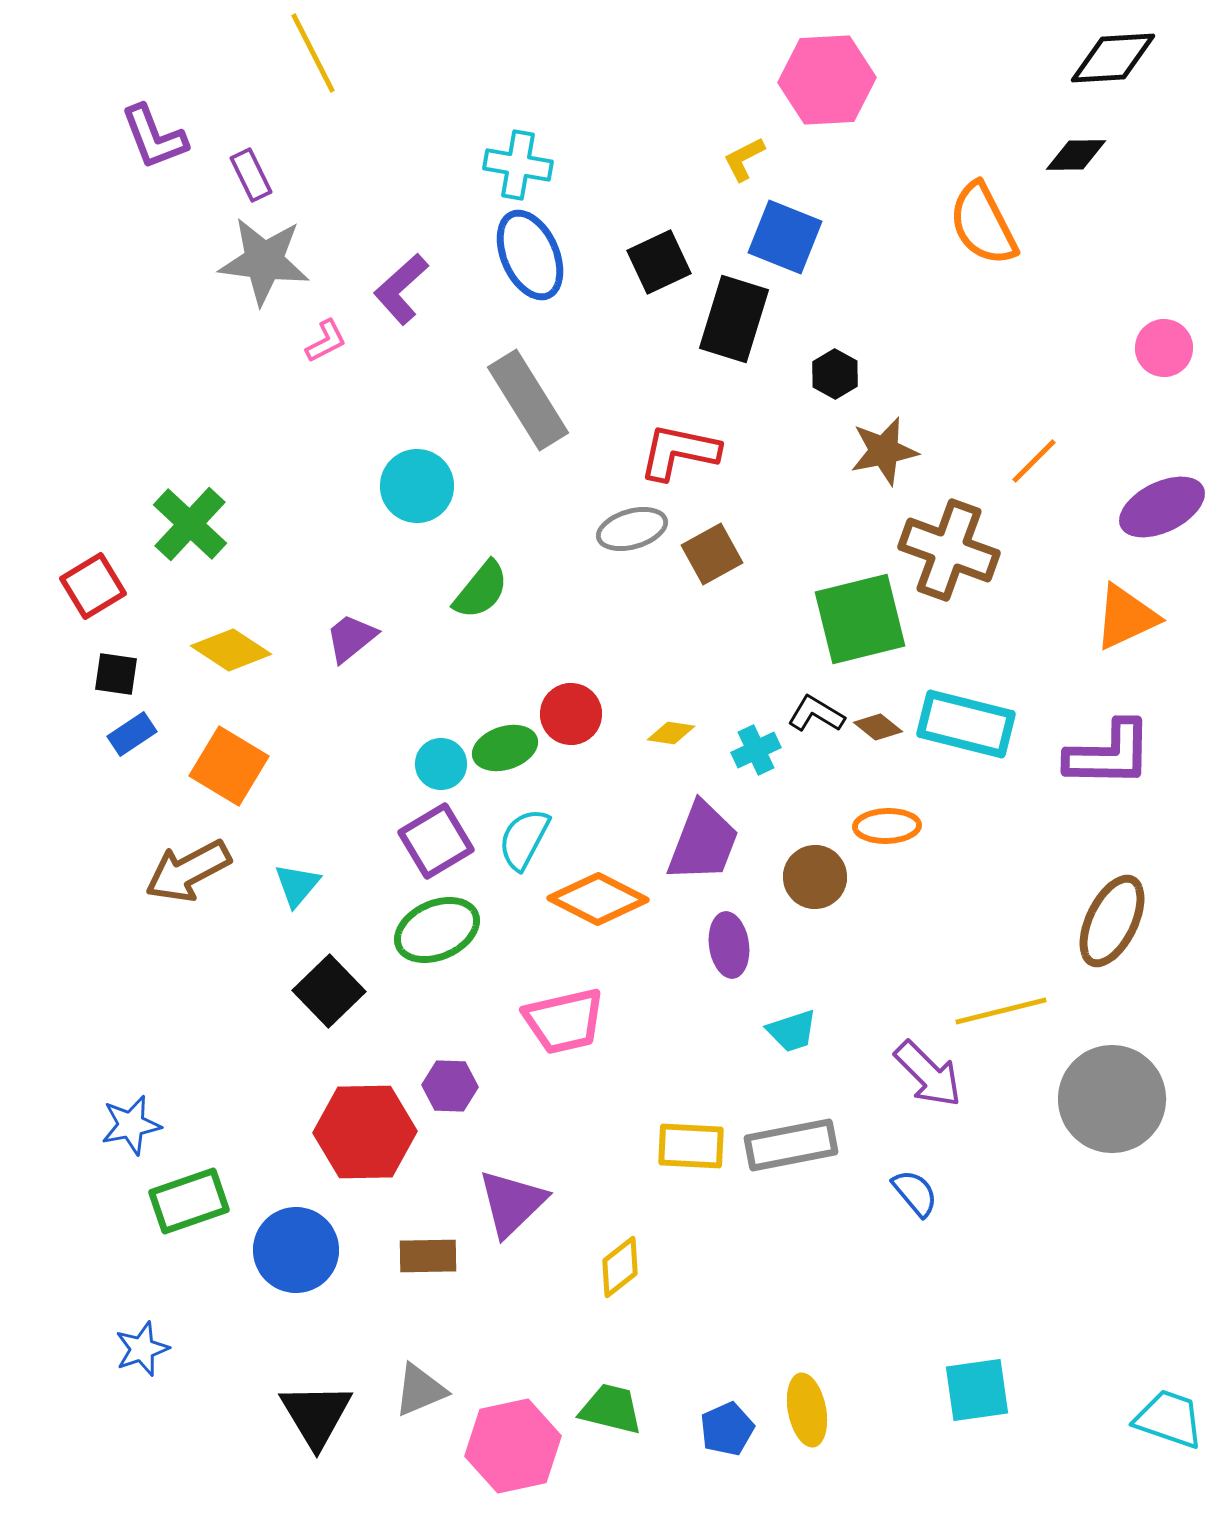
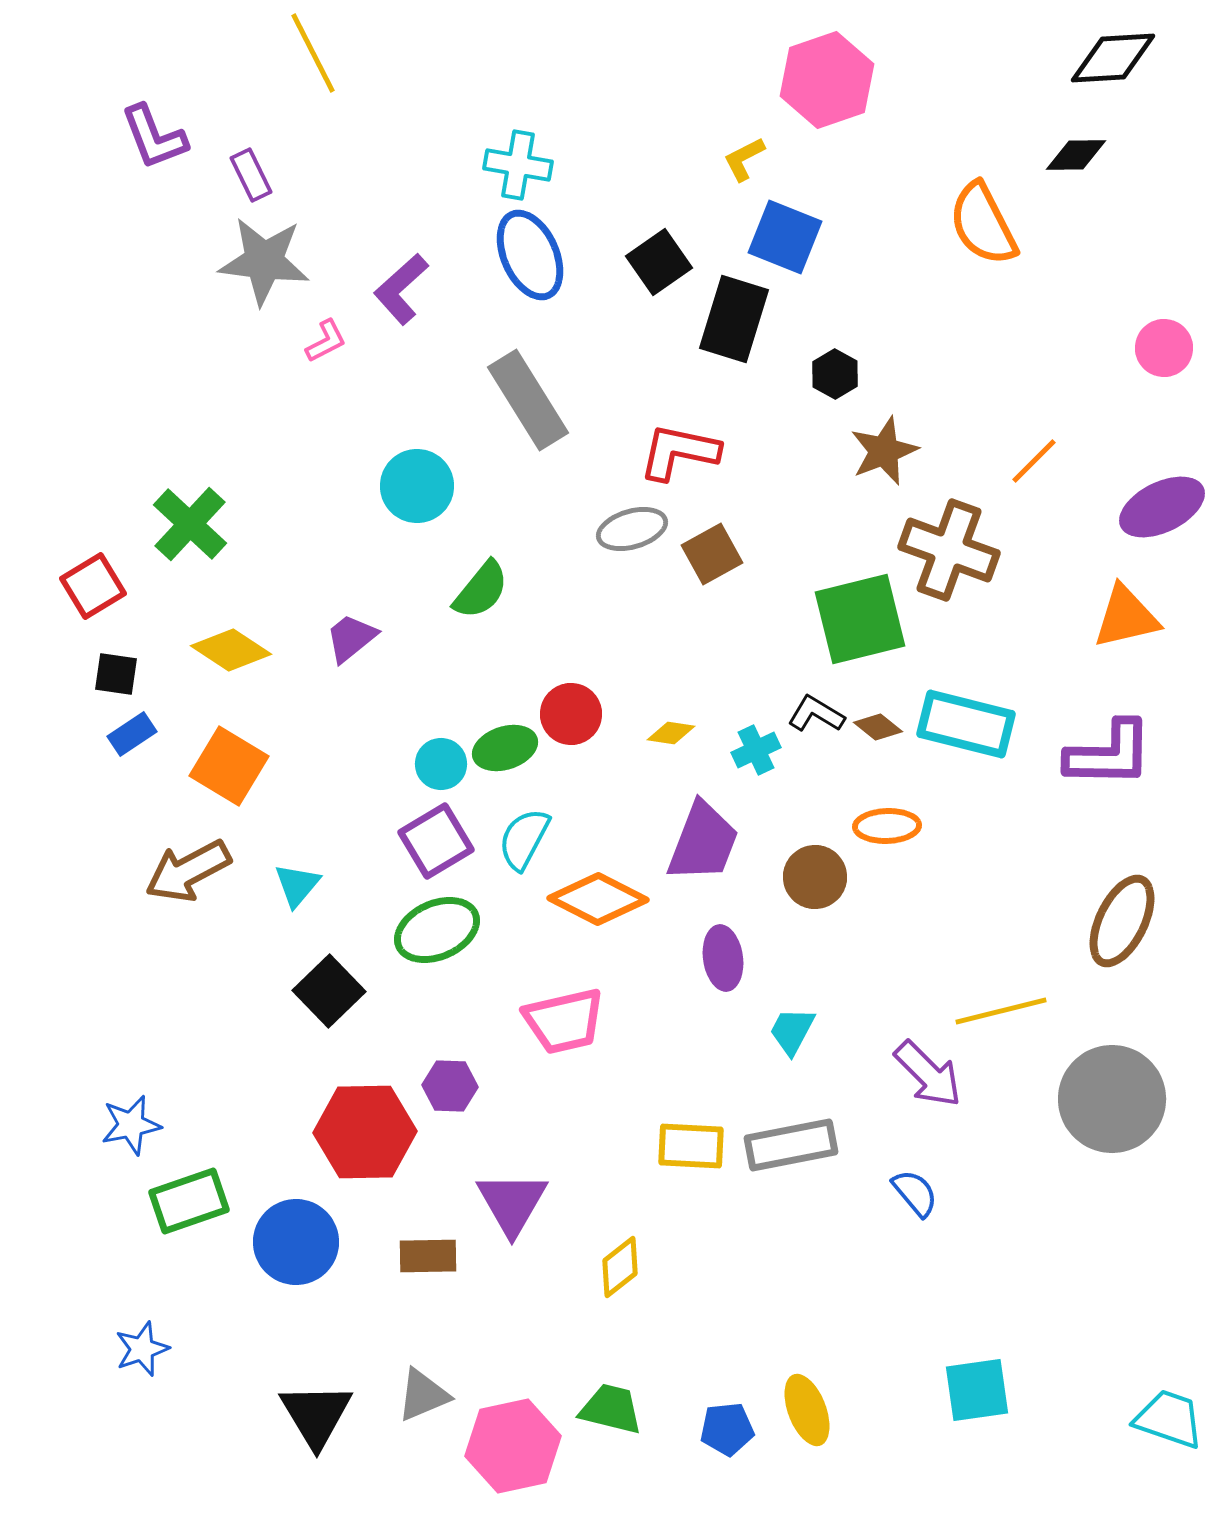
pink hexagon at (827, 80): rotated 16 degrees counterclockwise
black square at (659, 262): rotated 10 degrees counterclockwise
brown star at (884, 451): rotated 10 degrees counterclockwise
orange triangle at (1126, 617): rotated 12 degrees clockwise
brown ellipse at (1112, 921): moved 10 px right
purple ellipse at (729, 945): moved 6 px left, 13 px down
cyan trapezoid at (792, 1031): rotated 136 degrees clockwise
purple triangle at (512, 1203): rotated 16 degrees counterclockwise
blue circle at (296, 1250): moved 8 px up
gray triangle at (420, 1390): moved 3 px right, 5 px down
yellow ellipse at (807, 1410): rotated 10 degrees counterclockwise
blue pentagon at (727, 1429): rotated 18 degrees clockwise
